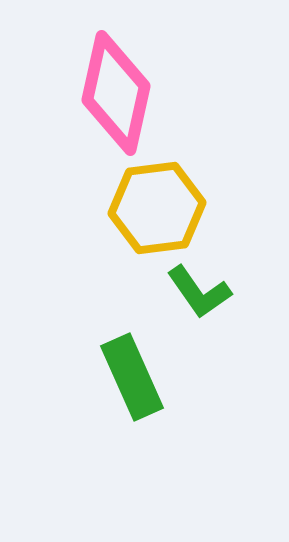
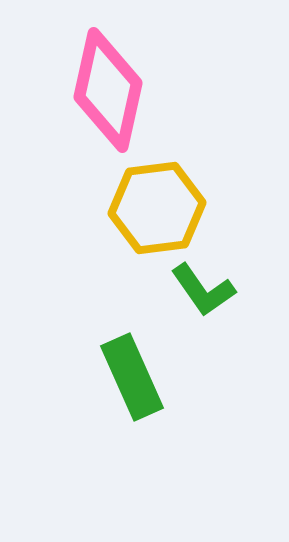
pink diamond: moved 8 px left, 3 px up
green L-shape: moved 4 px right, 2 px up
